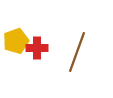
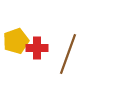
brown line: moved 9 px left, 2 px down
